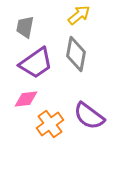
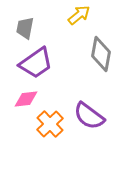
gray trapezoid: moved 1 px down
gray diamond: moved 25 px right
orange cross: rotated 8 degrees counterclockwise
